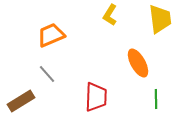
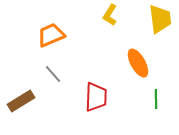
gray line: moved 6 px right
